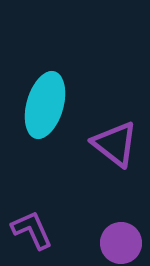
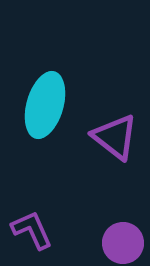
purple triangle: moved 7 px up
purple circle: moved 2 px right
